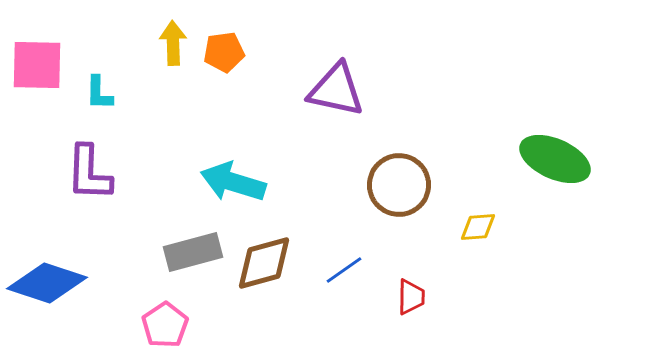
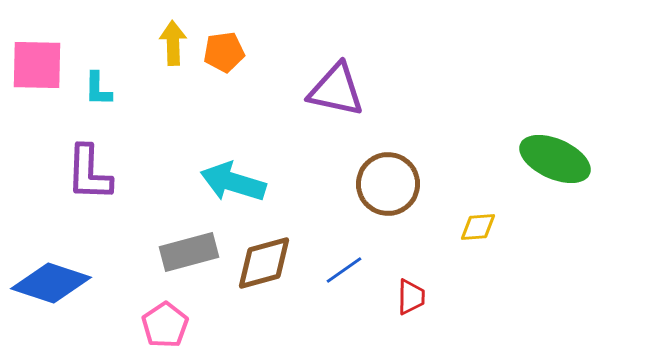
cyan L-shape: moved 1 px left, 4 px up
brown circle: moved 11 px left, 1 px up
gray rectangle: moved 4 px left
blue diamond: moved 4 px right
